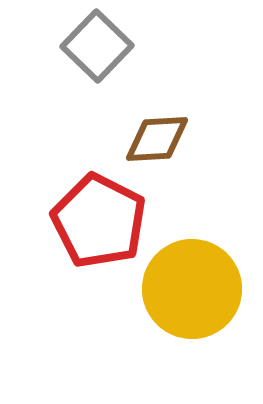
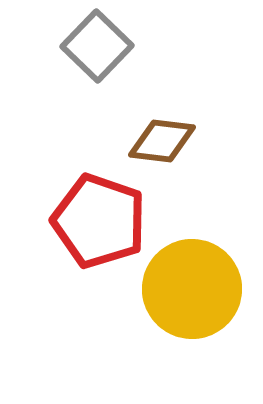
brown diamond: moved 5 px right, 2 px down; rotated 10 degrees clockwise
red pentagon: rotated 8 degrees counterclockwise
